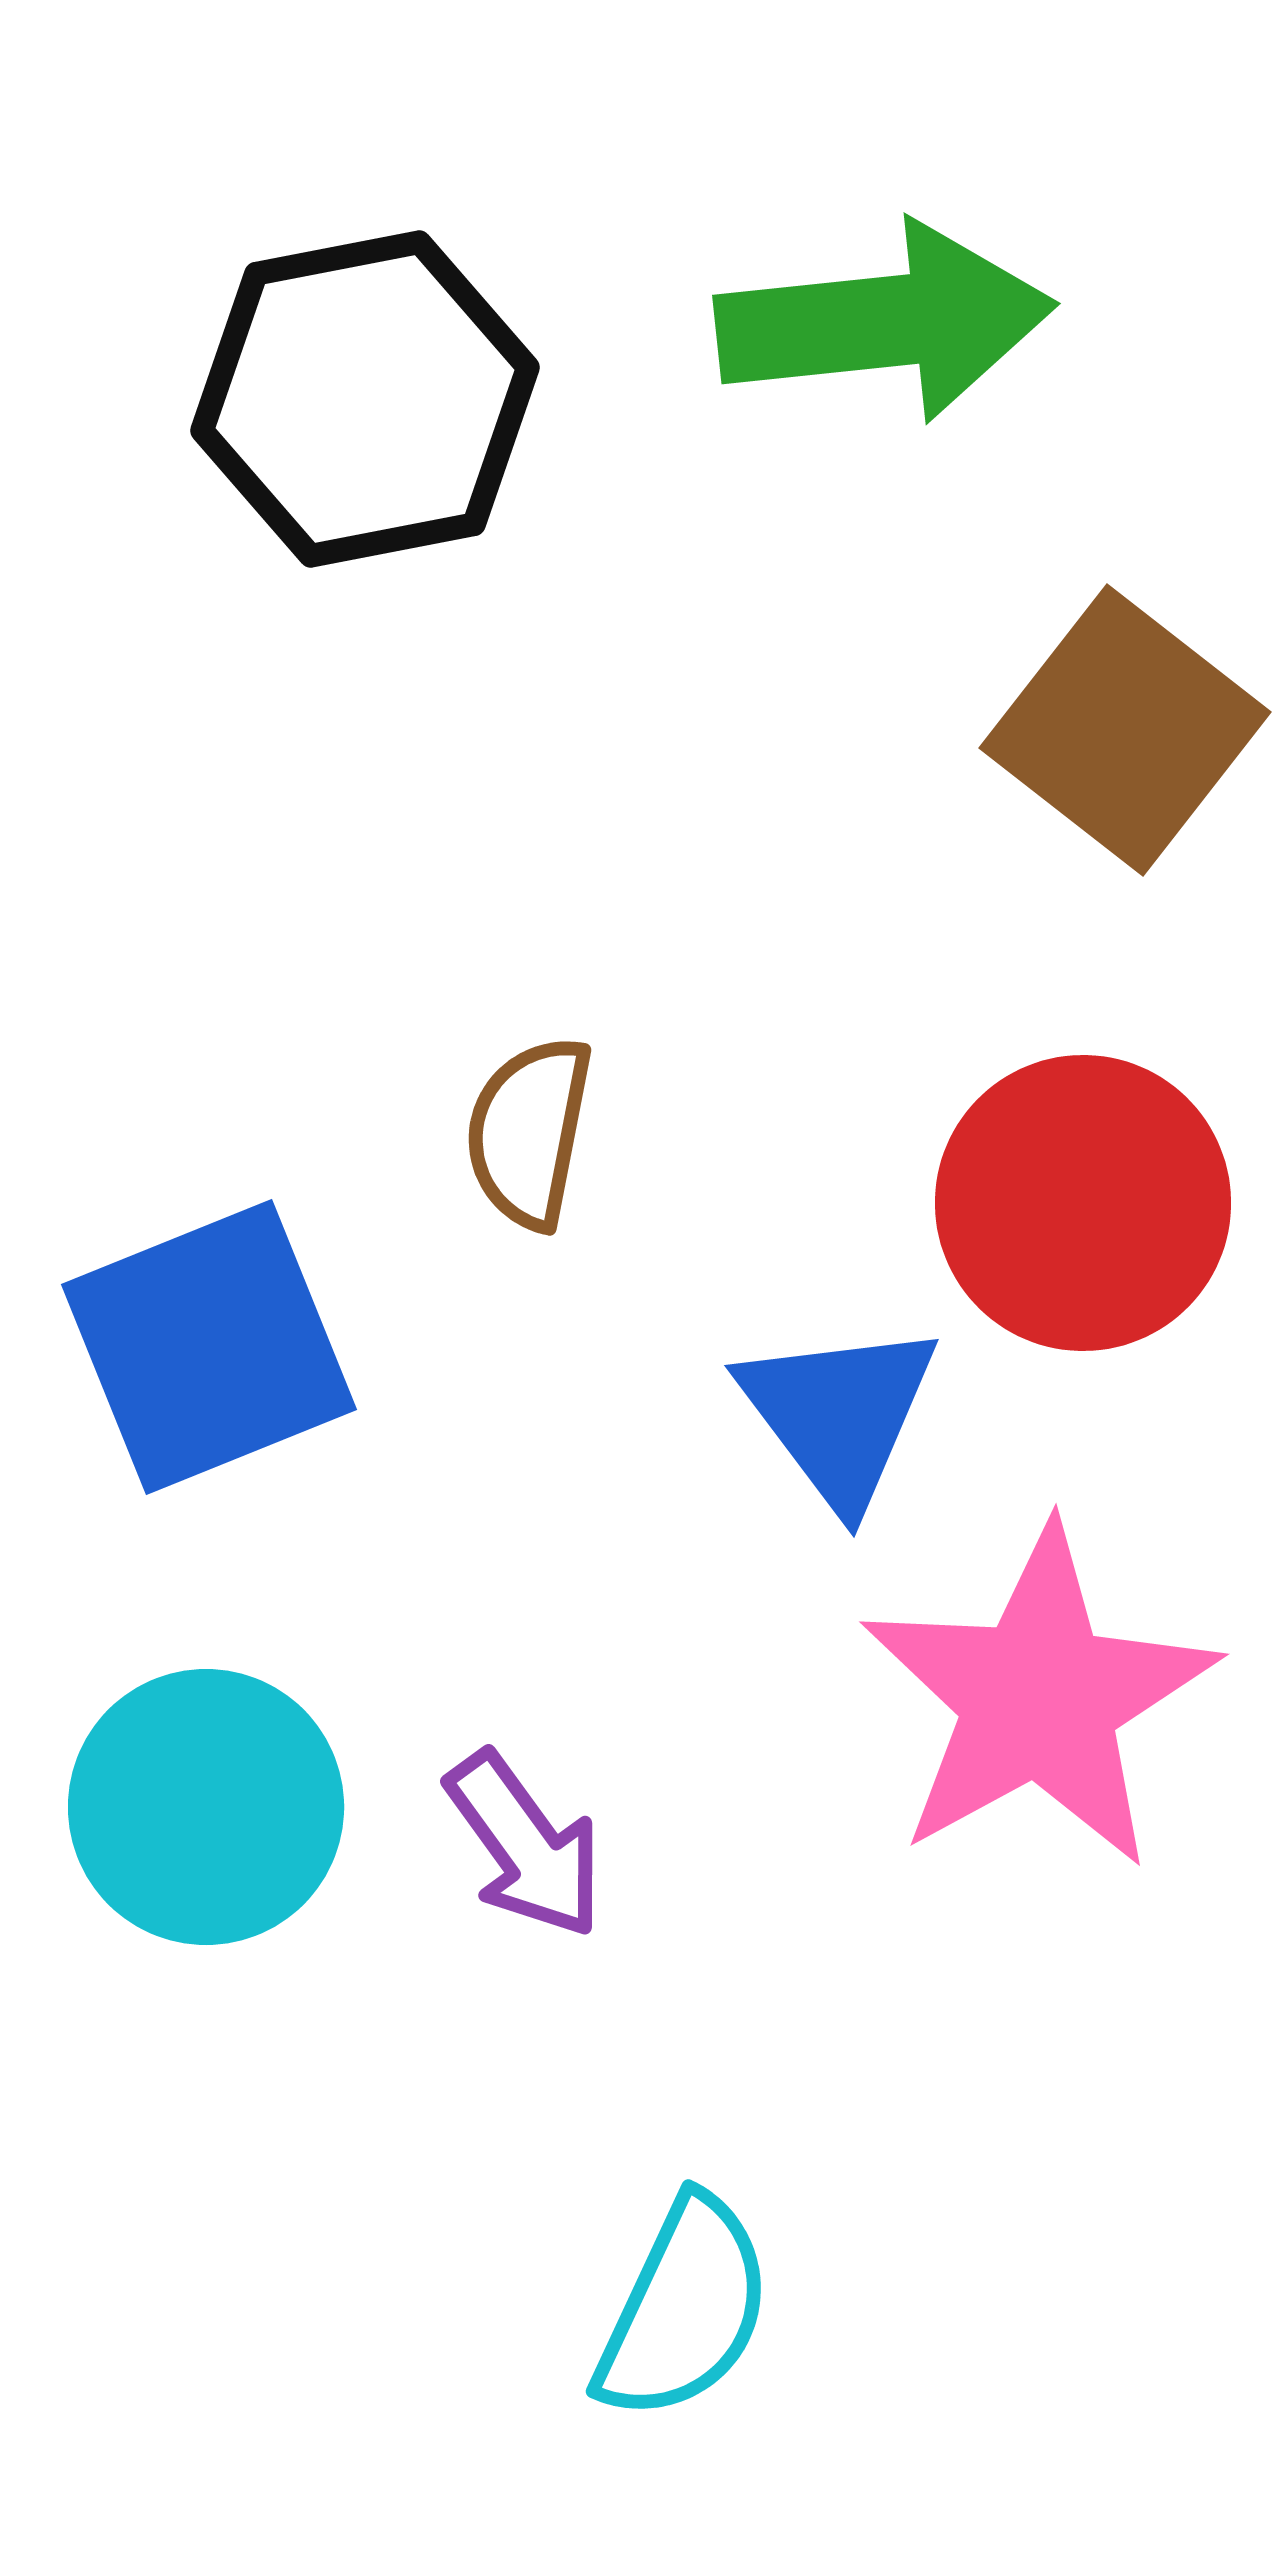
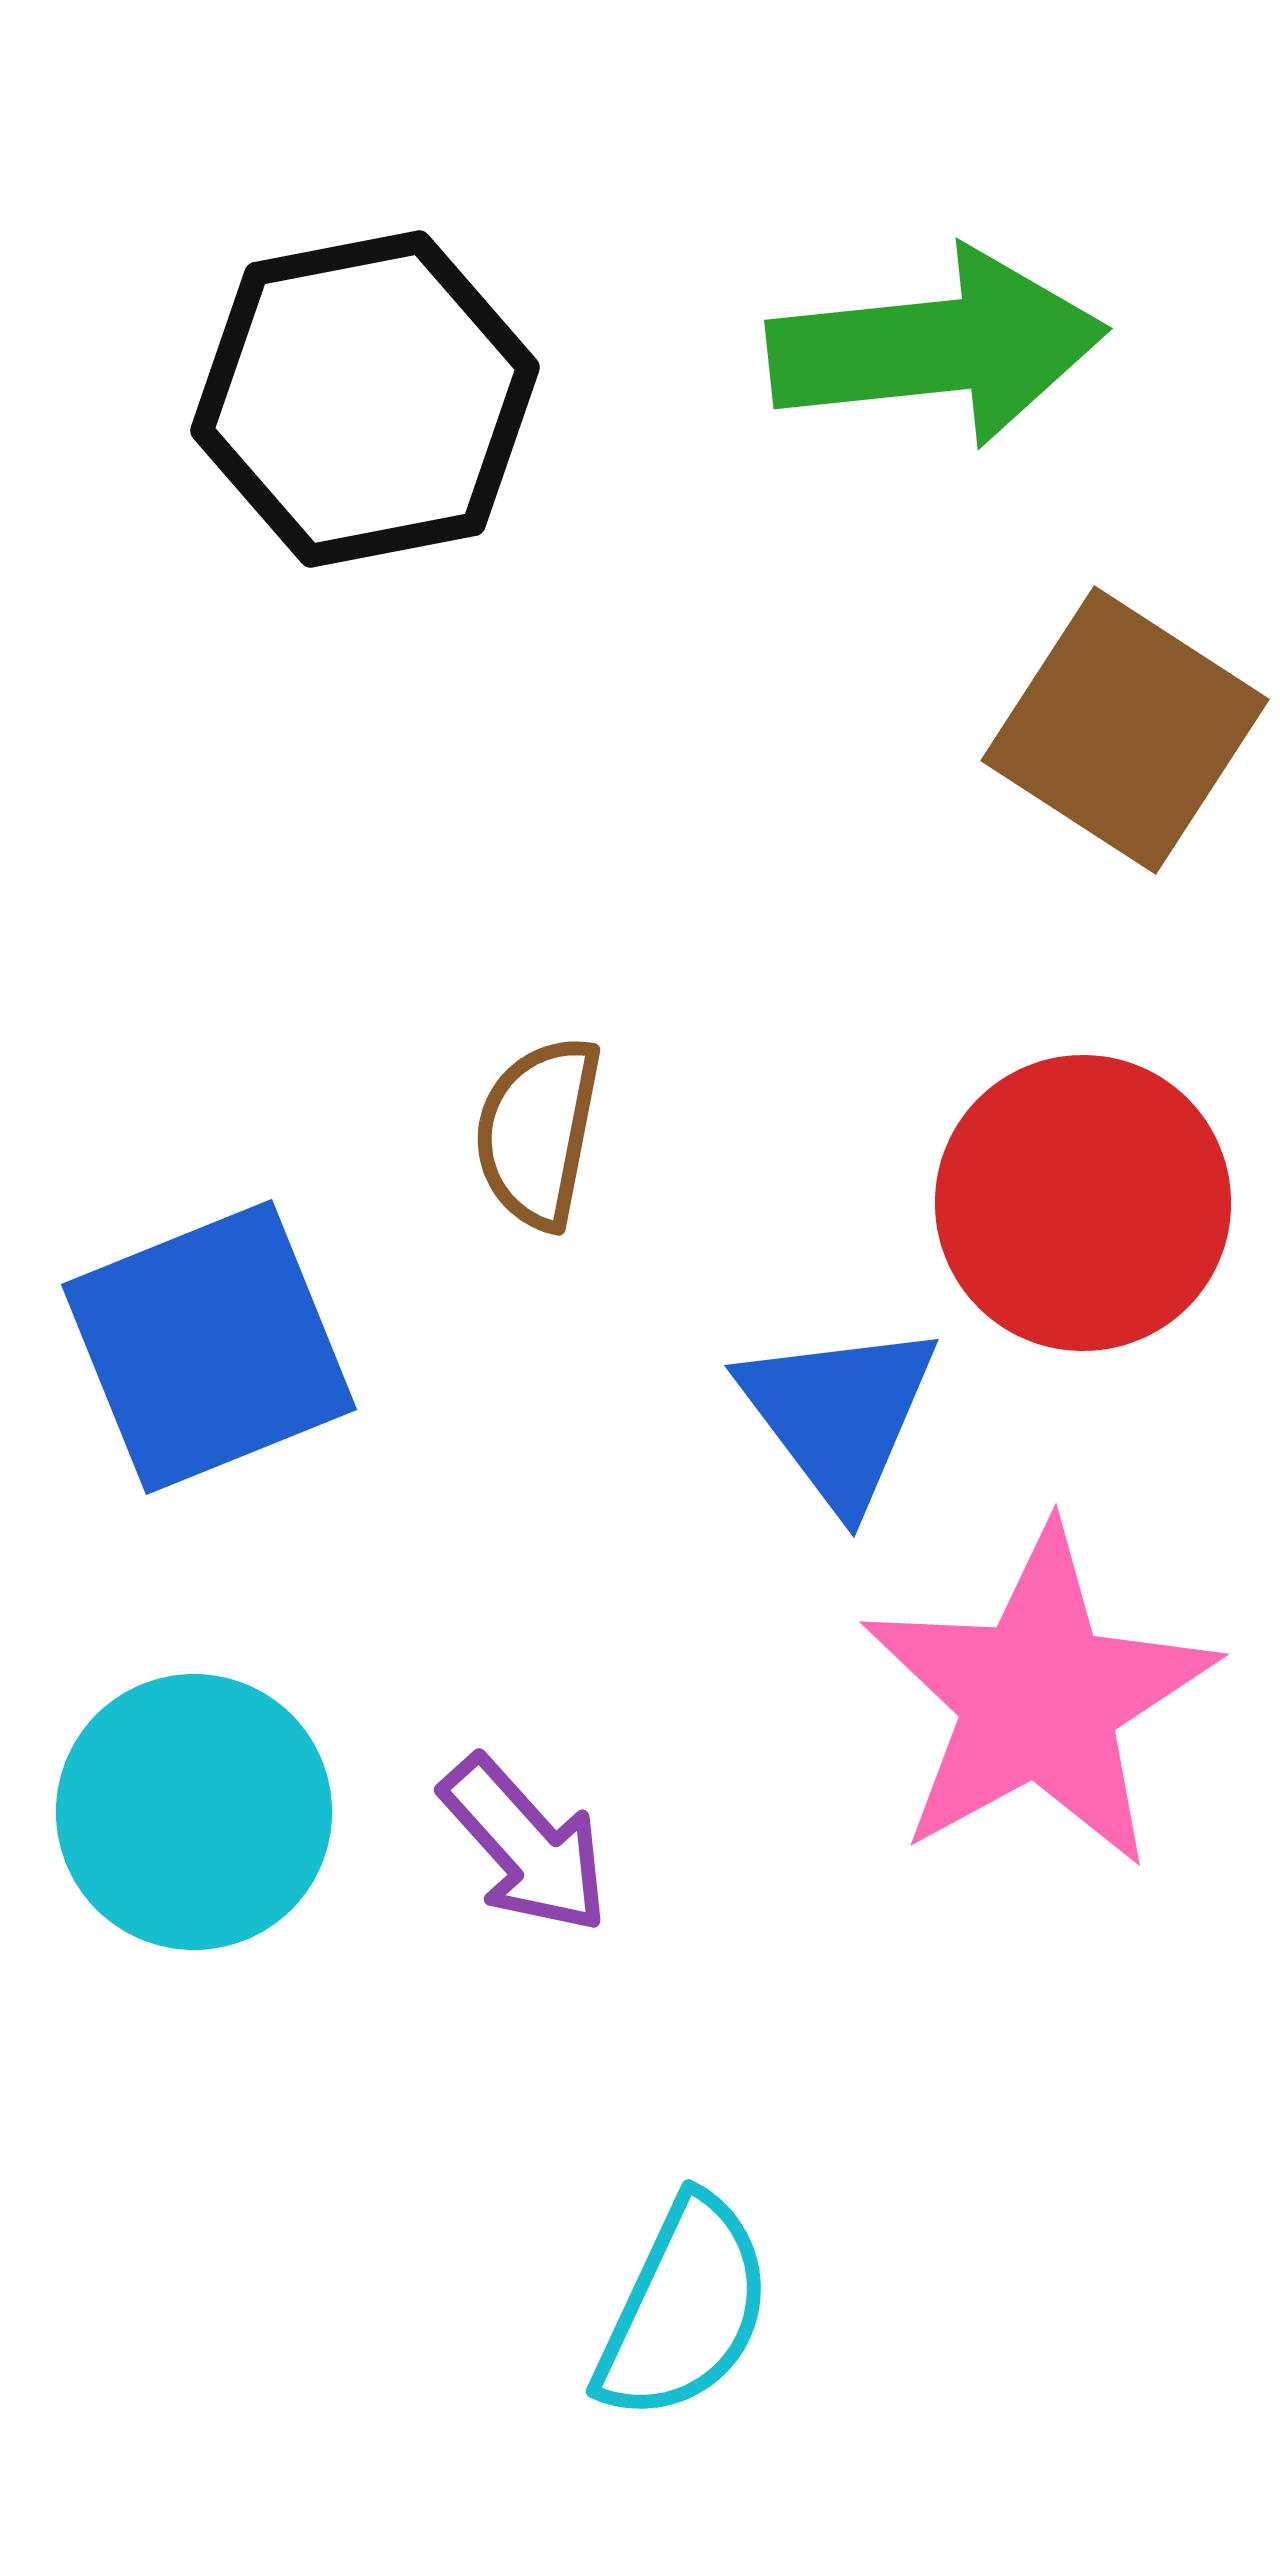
green arrow: moved 52 px right, 25 px down
brown square: rotated 5 degrees counterclockwise
brown semicircle: moved 9 px right
cyan circle: moved 12 px left, 5 px down
purple arrow: rotated 6 degrees counterclockwise
